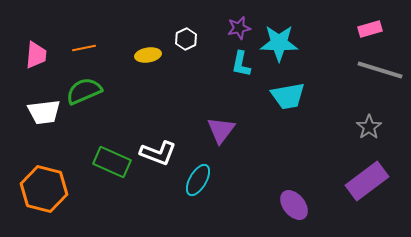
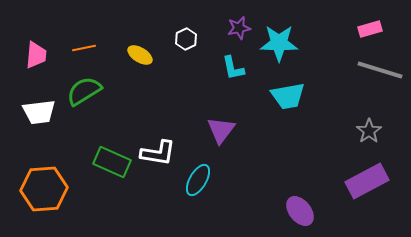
yellow ellipse: moved 8 px left; rotated 40 degrees clockwise
cyan L-shape: moved 8 px left, 4 px down; rotated 24 degrees counterclockwise
green semicircle: rotated 9 degrees counterclockwise
white trapezoid: moved 5 px left
gray star: moved 4 px down
white L-shape: rotated 12 degrees counterclockwise
purple rectangle: rotated 9 degrees clockwise
orange hexagon: rotated 18 degrees counterclockwise
purple ellipse: moved 6 px right, 6 px down
